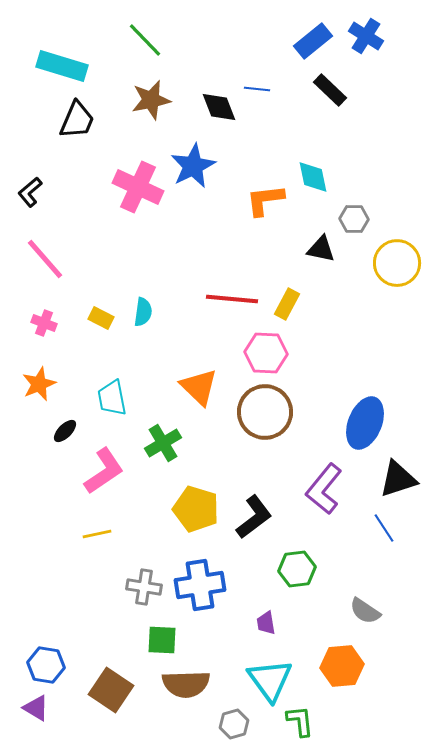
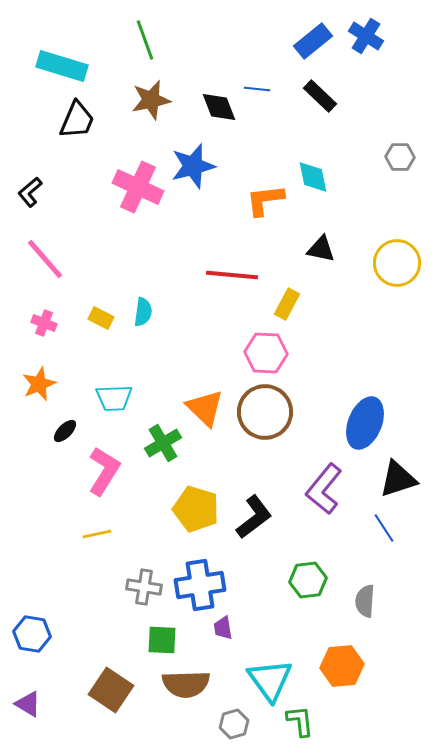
green line at (145, 40): rotated 24 degrees clockwise
black rectangle at (330, 90): moved 10 px left, 6 px down
blue star at (193, 166): rotated 12 degrees clockwise
gray hexagon at (354, 219): moved 46 px right, 62 px up
red line at (232, 299): moved 24 px up
orange triangle at (199, 387): moved 6 px right, 21 px down
cyan trapezoid at (112, 398): moved 2 px right; rotated 81 degrees counterclockwise
pink L-shape at (104, 471): rotated 24 degrees counterclockwise
green hexagon at (297, 569): moved 11 px right, 11 px down
gray semicircle at (365, 611): moved 10 px up; rotated 60 degrees clockwise
purple trapezoid at (266, 623): moved 43 px left, 5 px down
blue hexagon at (46, 665): moved 14 px left, 31 px up
purple triangle at (36, 708): moved 8 px left, 4 px up
